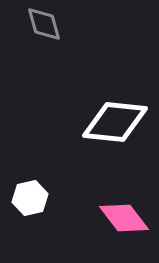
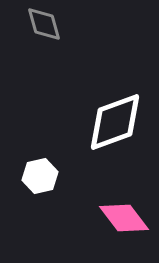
white diamond: rotated 26 degrees counterclockwise
white hexagon: moved 10 px right, 22 px up
